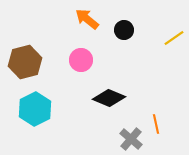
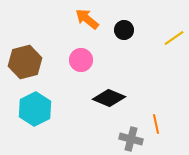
gray cross: rotated 25 degrees counterclockwise
